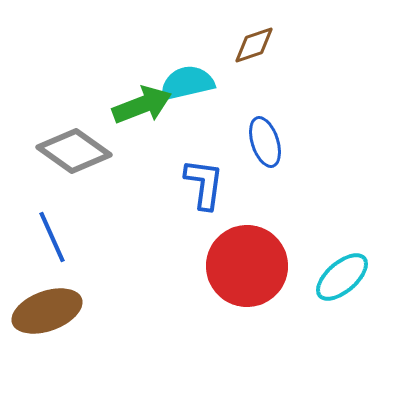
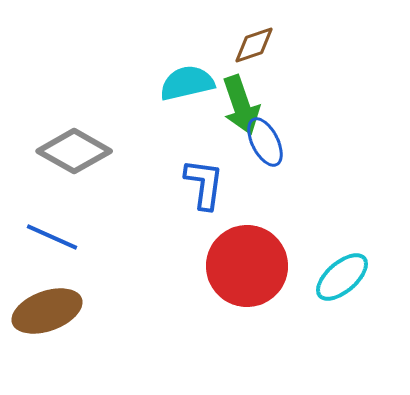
green arrow: moved 99 px right; rotated 92 degrees clockwise
blue ellipse: rotated 9 degrees counterclockwise
gray diamond: rotated 6 degrees counterclockwise
blue line: rotated 42 degrees counterclockwise
